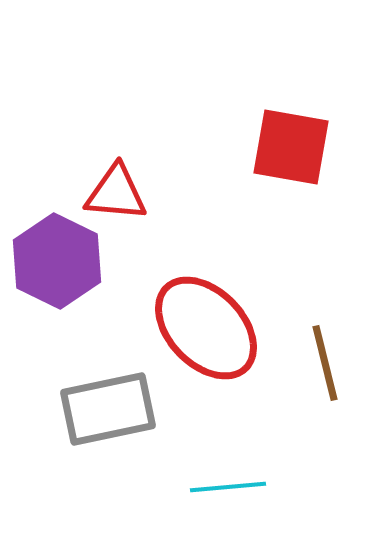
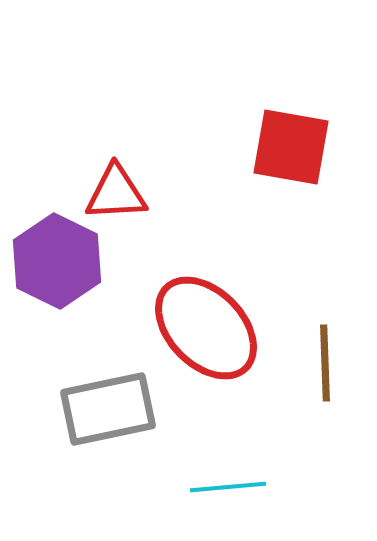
red triangle: rotated 8 degrees counterclockwise
brown line: rotated 12 degrees clockwise
